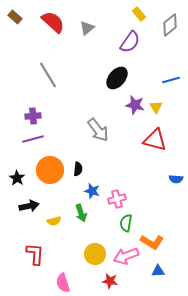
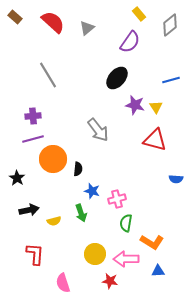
orange circle: moved 3 px right, 11 px up
black arrow: moved 4 px down
pink arrow: moved 3 px down; rotated 20 degrees clockwise
